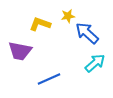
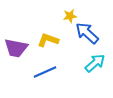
yellow star: moved 2 px right
yellow L-shape: moved 8 px right, 16 px down
purple trapezoid: moved 4 px left, 3 px up
blue line: moved 4 px left, 7 px up
